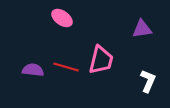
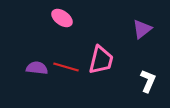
purple triangle: rotated 30 degrees counterclockwise
purple semicircle: moved 4 px right, 2 px up
